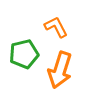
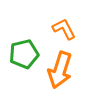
orange L-shape: moved 8 px right, 2 px down
